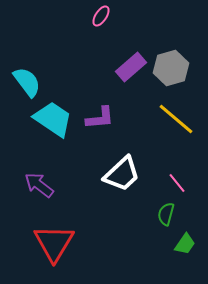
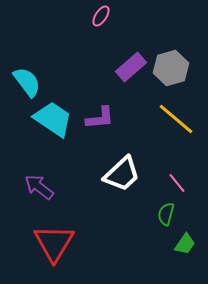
purple arrow: moved 2 px down
